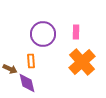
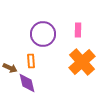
pink rectangle: moved 2 px right, 2 px up
brown arrow: moved 1 px up
